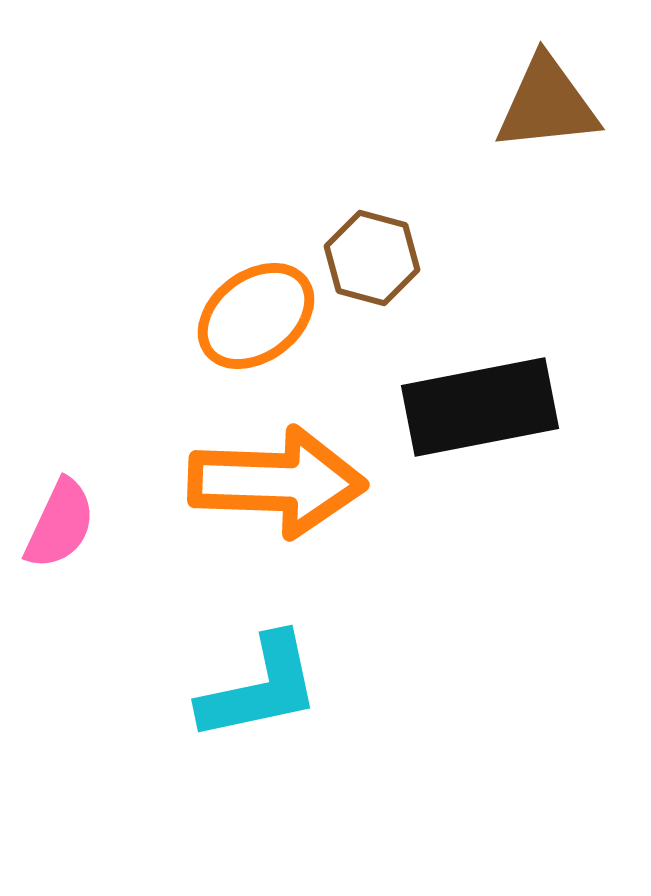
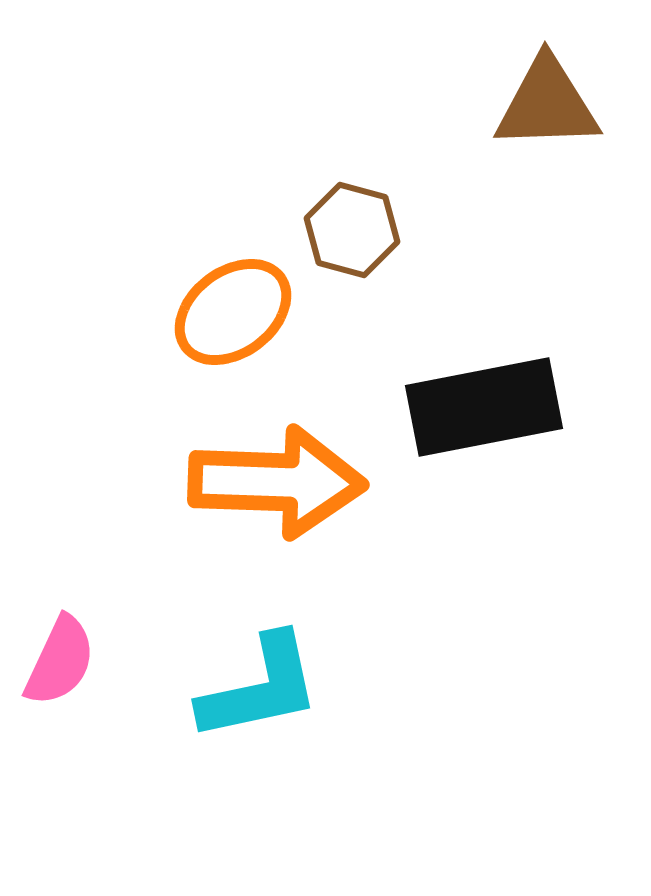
brown triangle: rotated 4 degrees clockwise
brown hexagon: moved 20 px left, 28 px up
orange ellipse: moved 23 px left, 4 px up
black rectangle: moved 4 px right
pink semicircle: moved 137 px down
